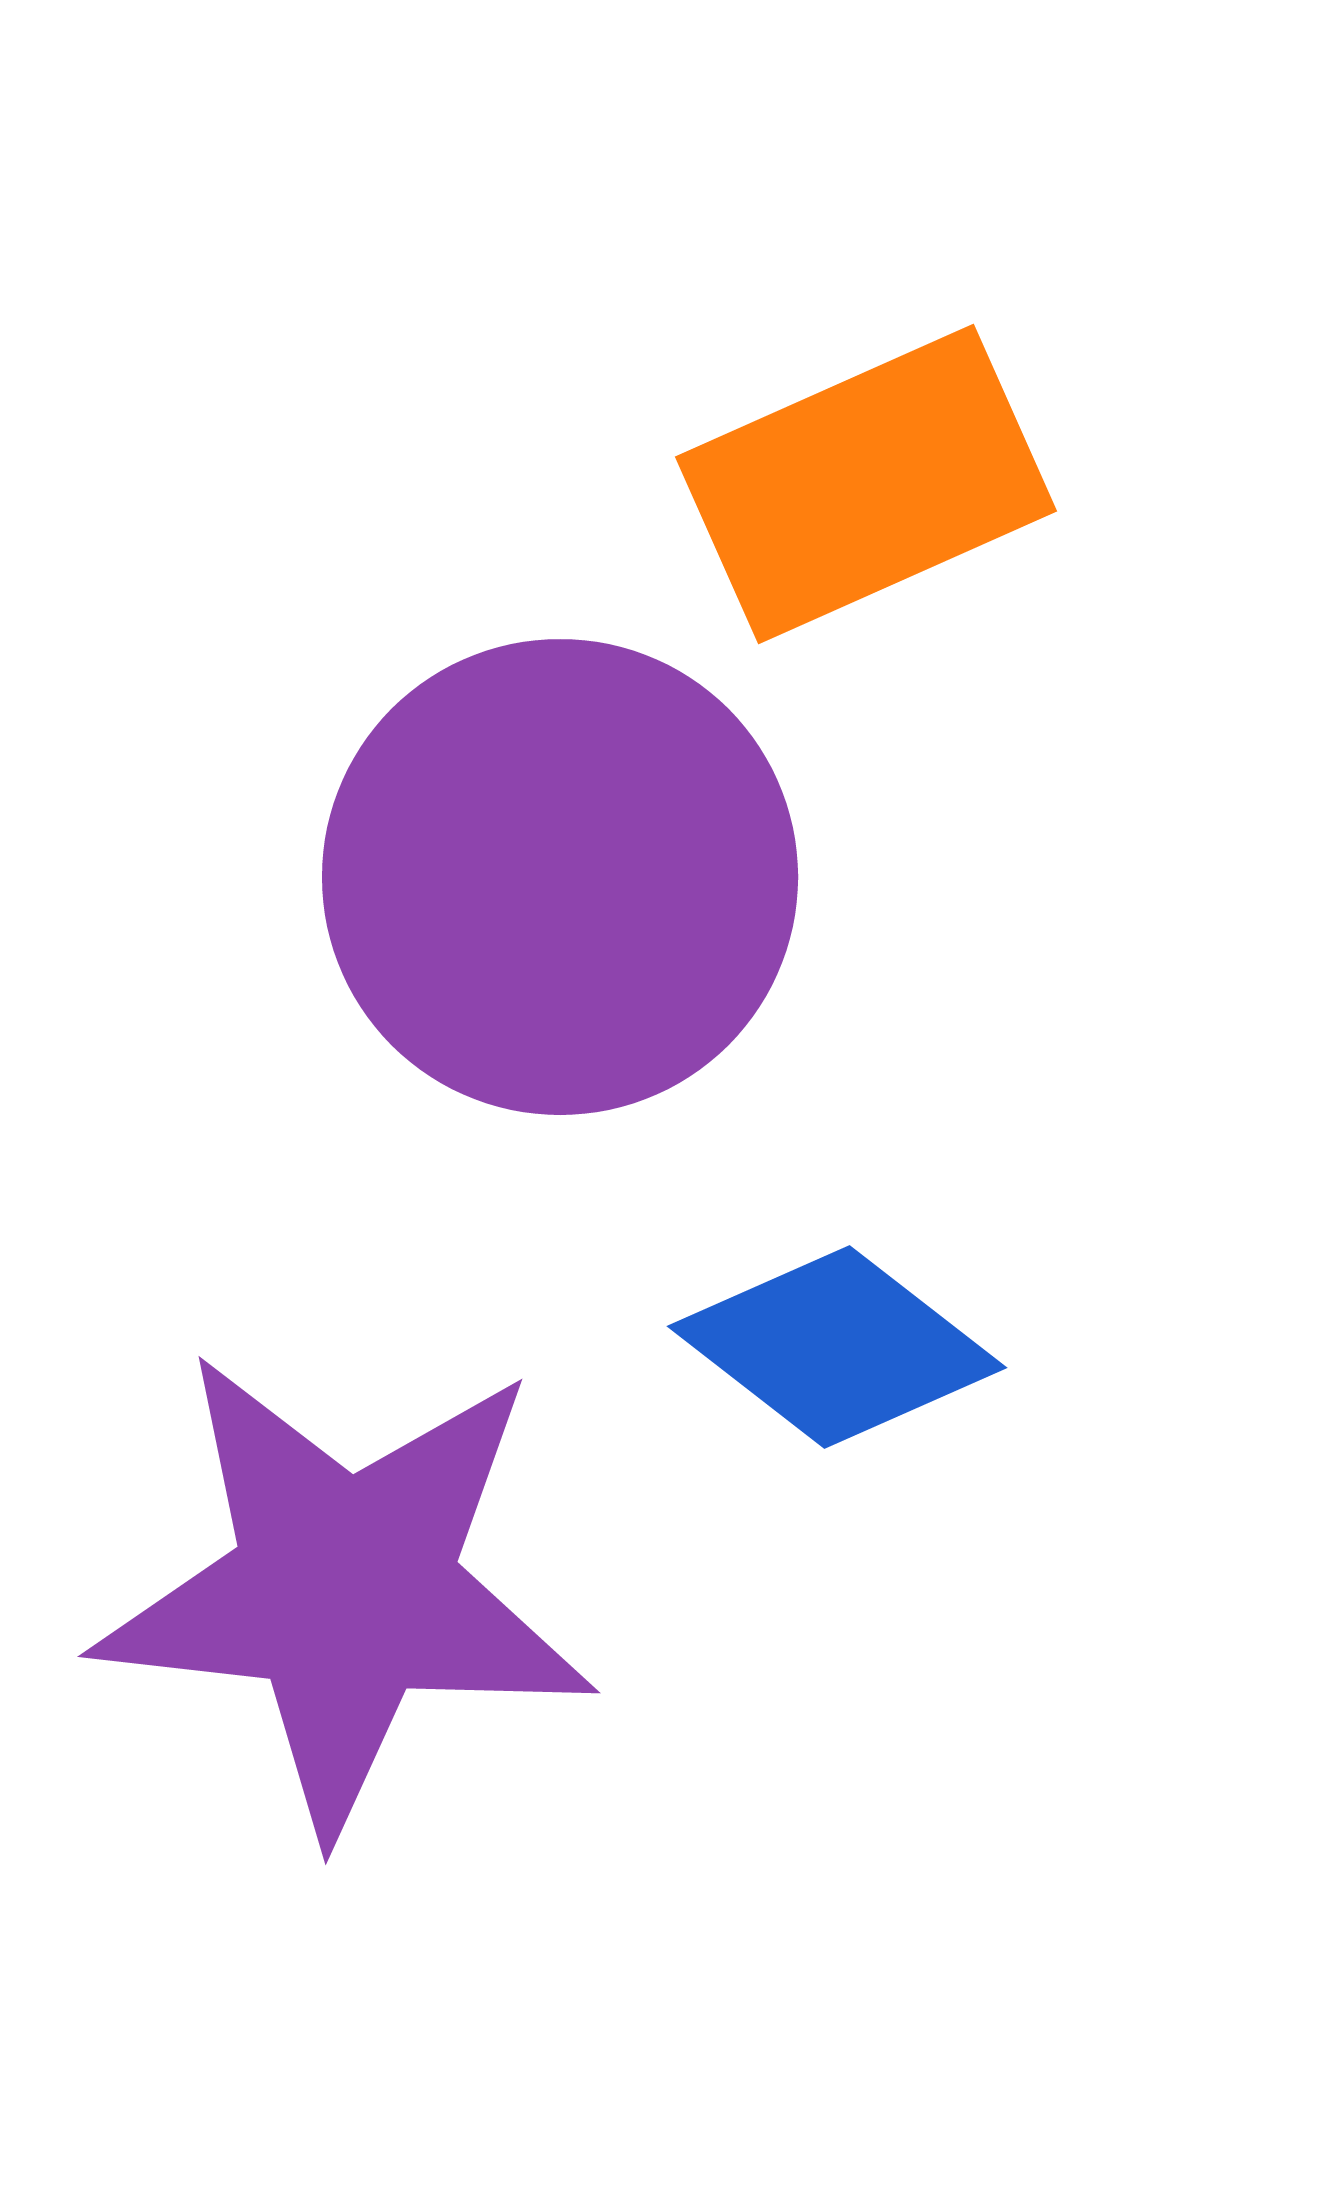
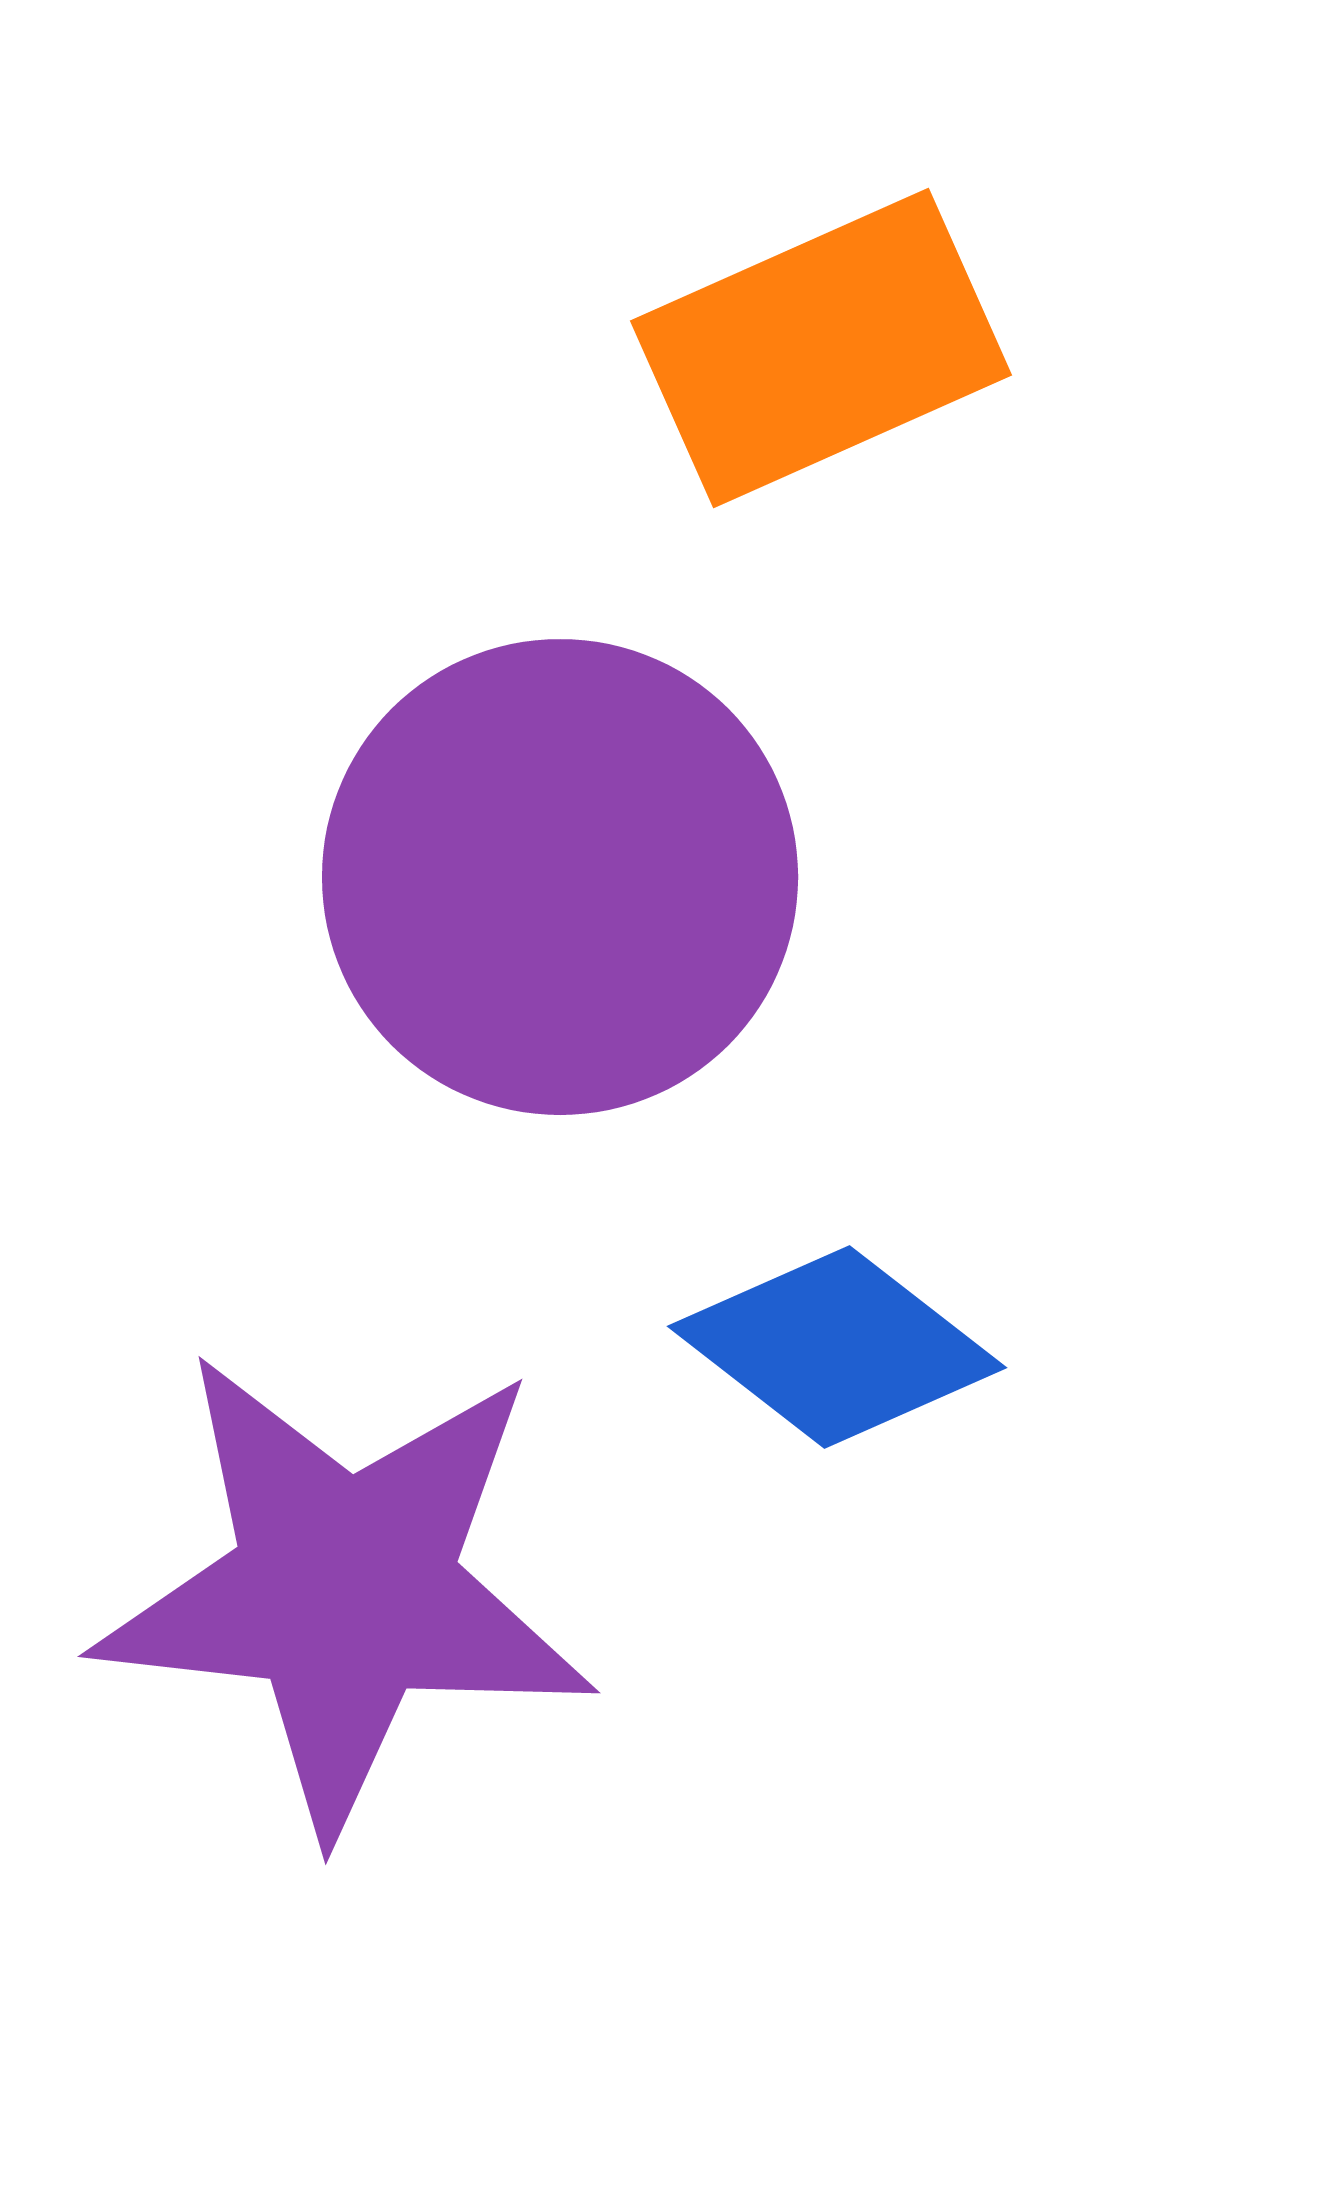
orange rectangle: moved 45 px left, 136 px up
